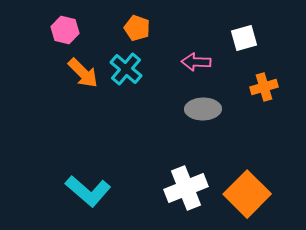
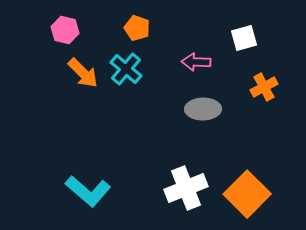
orange cross: rotated 12 degrees counterclockwise
